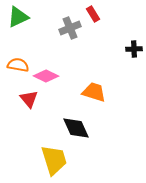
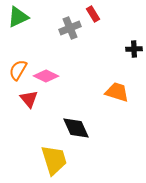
orange semicircle: moved 5 px down; rotated 70 degrees counterclockwise
orange trapezoid: moved 23 px right
